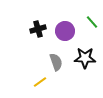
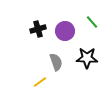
black star: moved 2 px right
